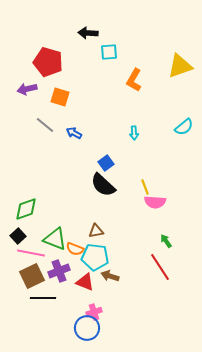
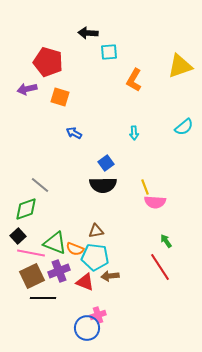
gray line: moved 5 px left, 60 px down
black semicircle: rotated 44 degrees counterclockwise
green triangle: moved 4 px down
brown arrow: rotated 24 degrees counterclockwise
pink cross: moved 4 px right, 3 px down
